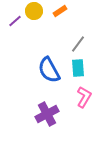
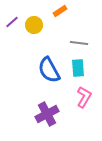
yellow circle: moved 14 px down
purple line: moved 3 px left, 1 px down
gray line: moved 1 px right, 1 px up; rotated 60 degrees clockwise
